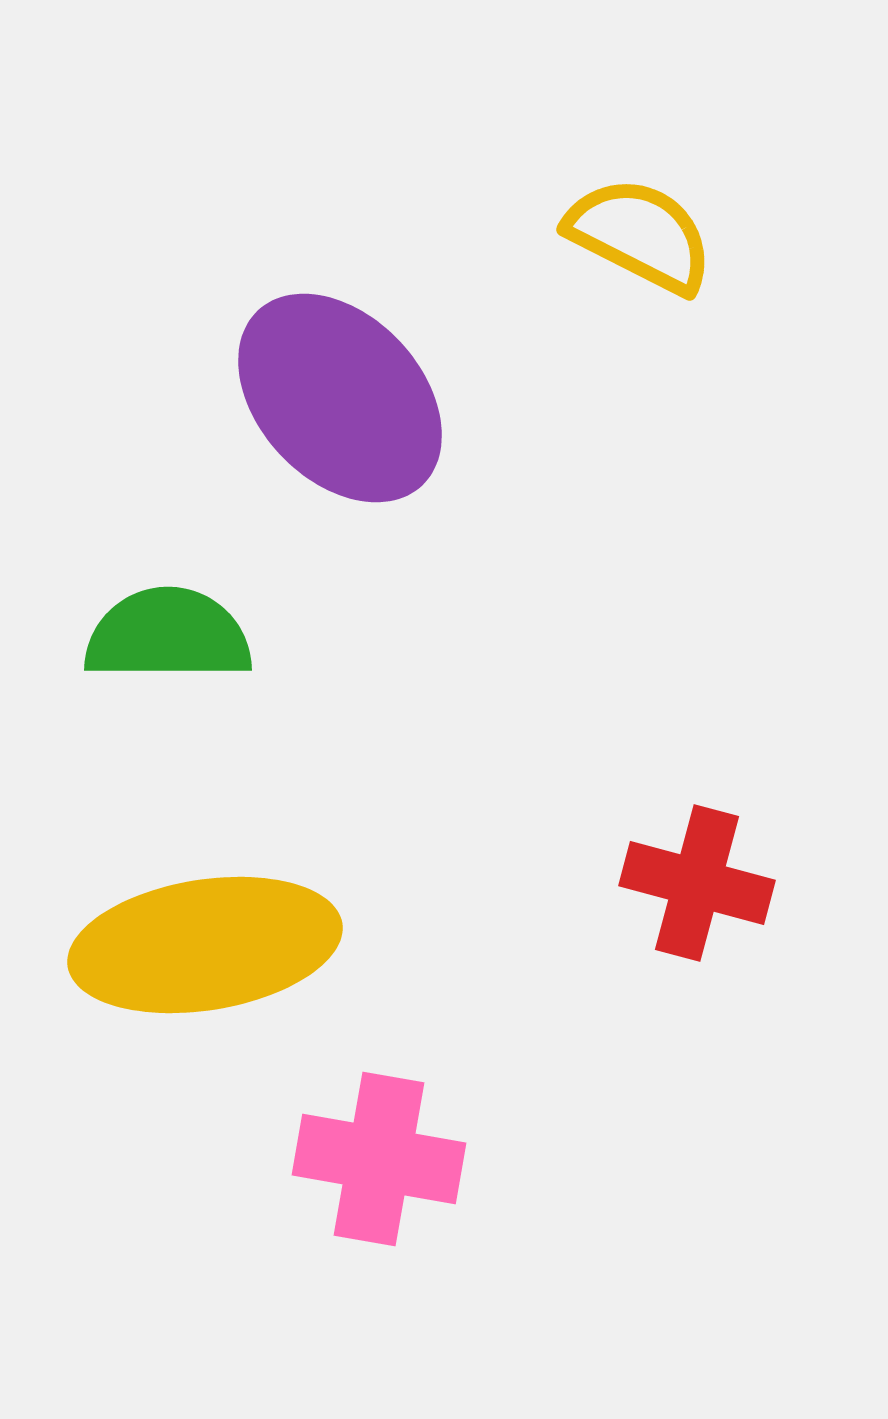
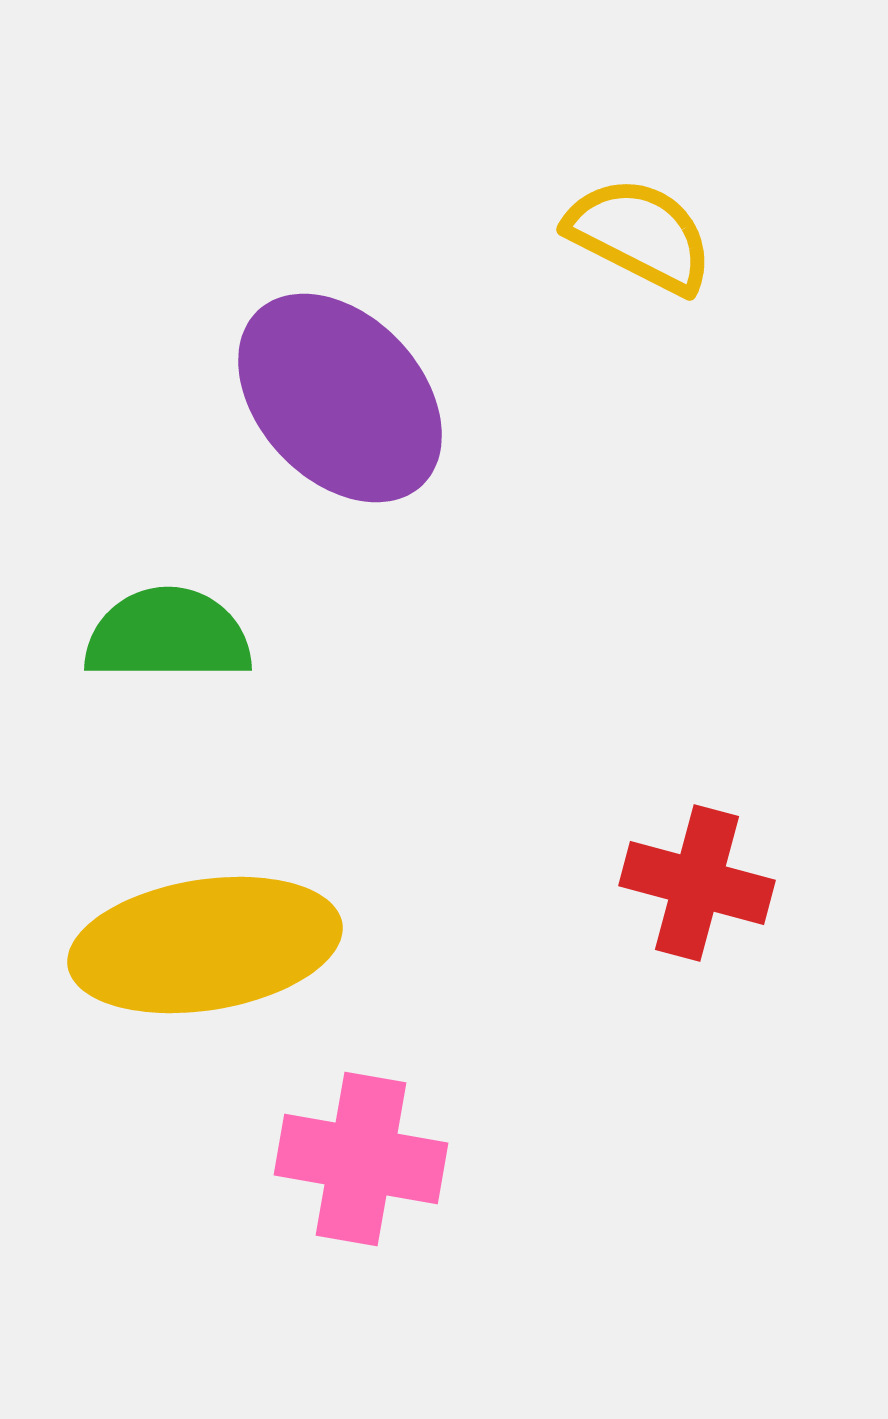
pink cross: moved 18 px left
